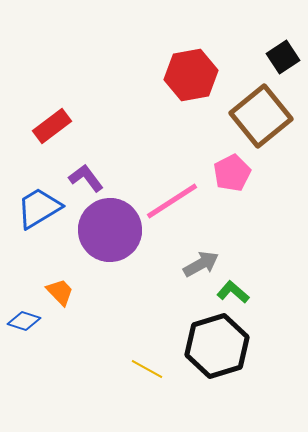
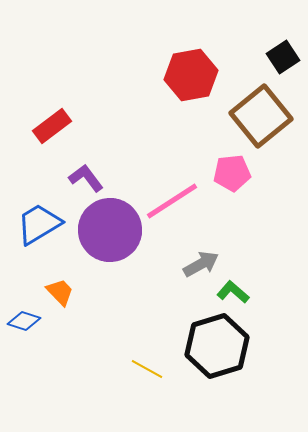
pink pentagon: rotated 21 degrees clockwise
blue trapezoid: moved 16 px down
